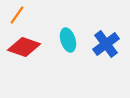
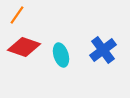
cyan ellipse: moved 7 px left, 15 px down
blue cross: moved 3 px left, 6 px down
